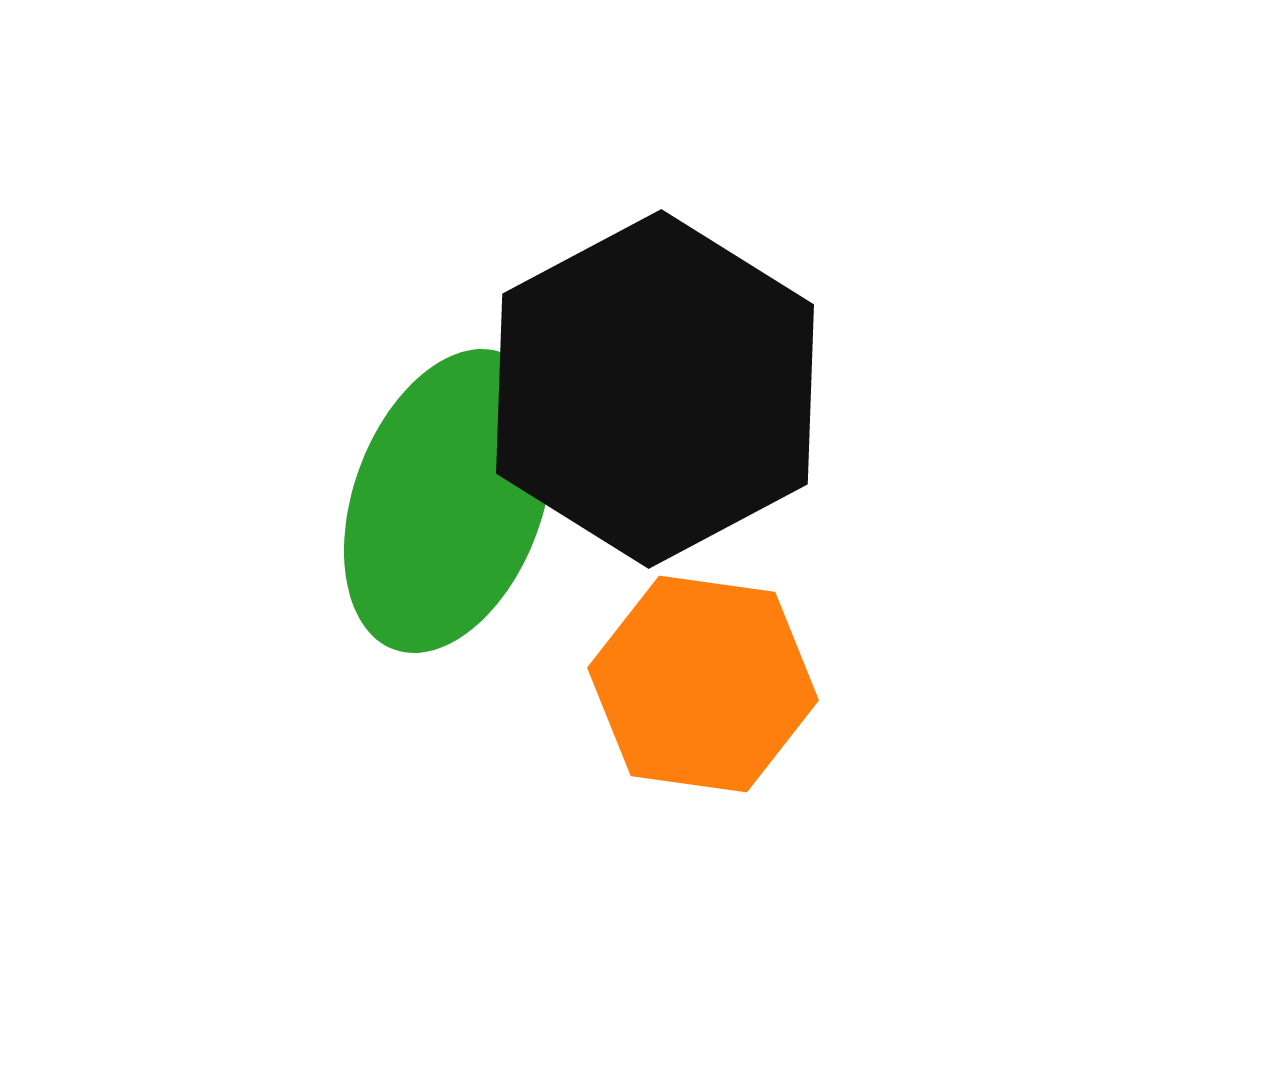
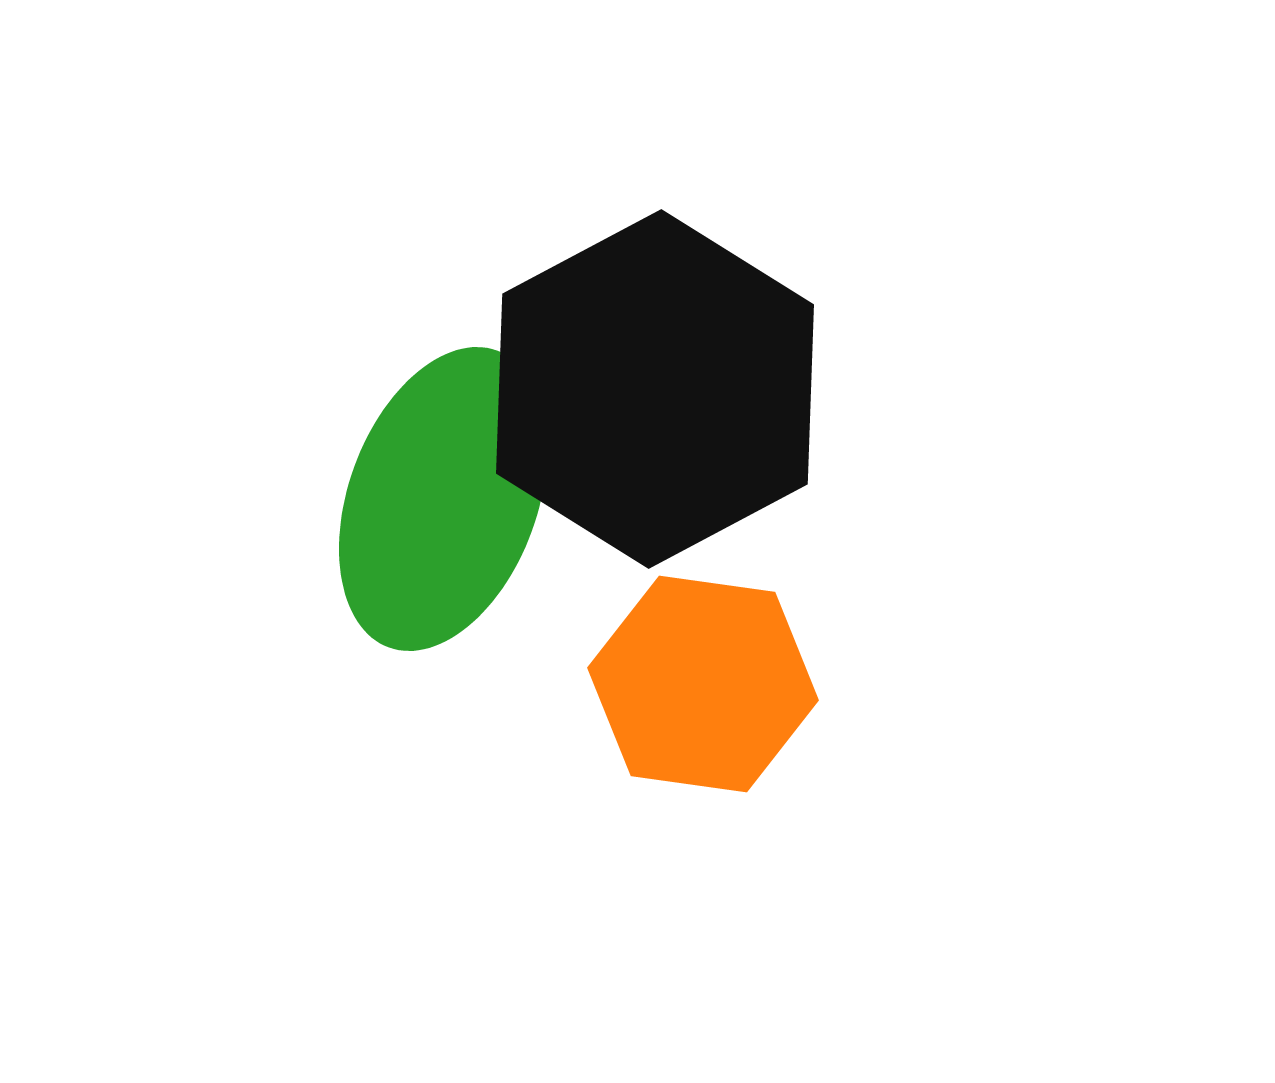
green ellipse: moved 5 px left, 2 px up
